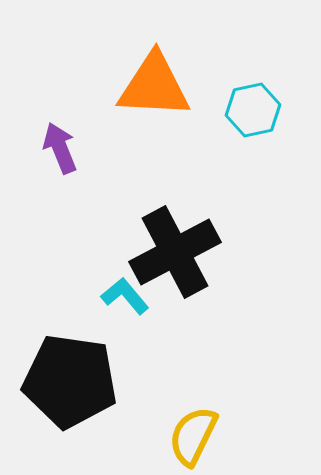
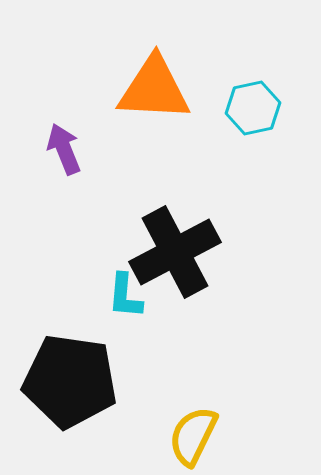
orange triangle: moved 3 px down
cyan hexagon: moved 2 px up
purple arrow: moved 4 px right, 1 px down
cyan L-shape: rotated 135 degrees counterclockwise
